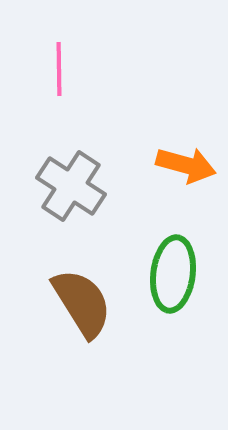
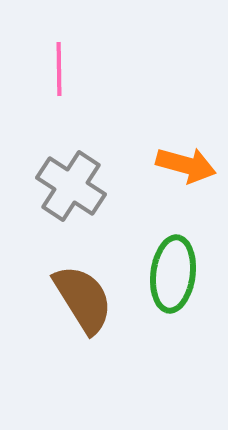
brown semicircle: moved 1 px right, 4 px up
